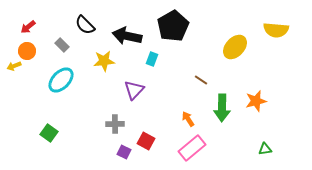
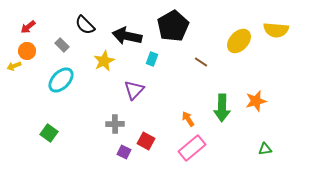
yellow ellipse: moved 4 px right, 6 px up
yellow star: rotated 20 degrees counterclockwise
brown line: moved 18 px up
